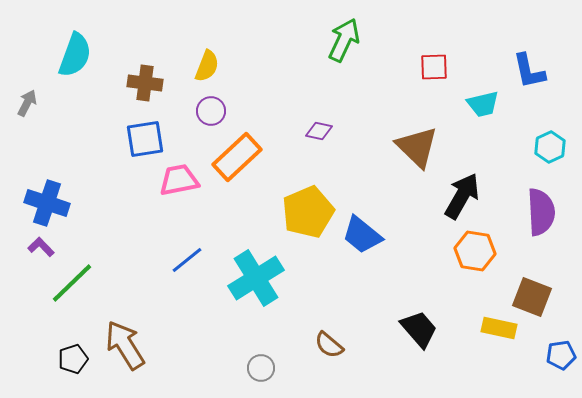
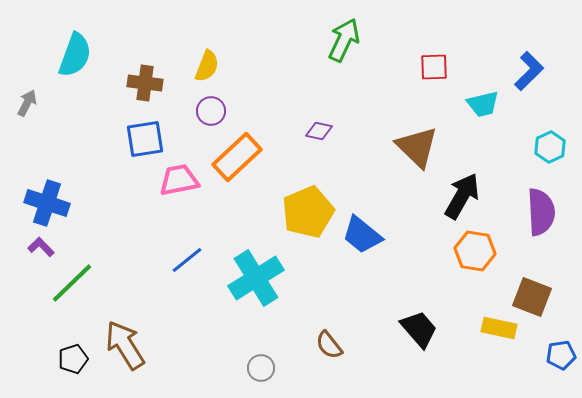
blue L-shape: rotated 123 degrees counterclockwise
brown semicircle: rotated 12 degrees clockwise
